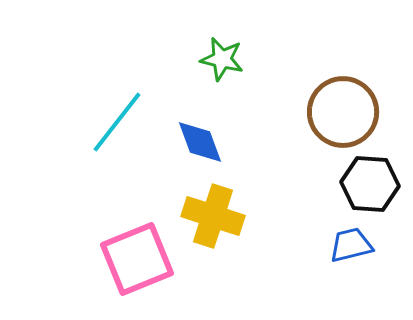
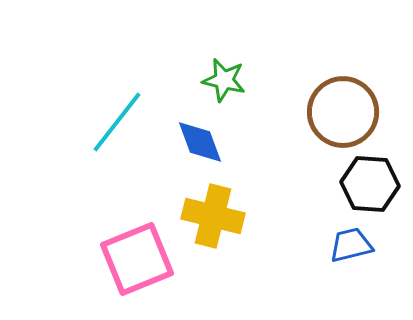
green star: moved 2 px right, 21 px down
yellow cross: rotated 4 degrees counterclockwise
